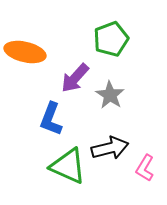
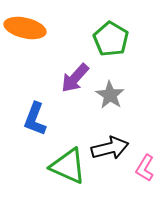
green pentagon: rotated 20 degrees counterclockwise
orange ellipse: moved 24 px up
blue L-shape: moved 16 px left
